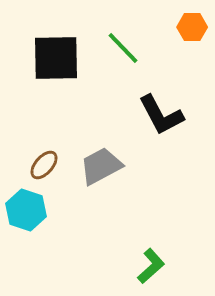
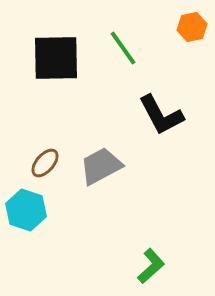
orange hexagon: rotated 12 degrees counterclockwise
green line: rotated 9 degrees clockwise
brown ellipse: moved 1 px right, 2 px up
